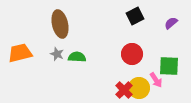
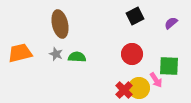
gray star: moved 1 px left
